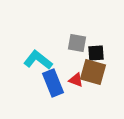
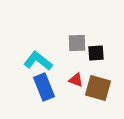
gray square: rotated 12 degrees counterclockwise
cyan L-shape: moved 1 px down
brown square: moved 5 px right, 16 px down
blue rectangle: moved 9 px left, 4 px down
